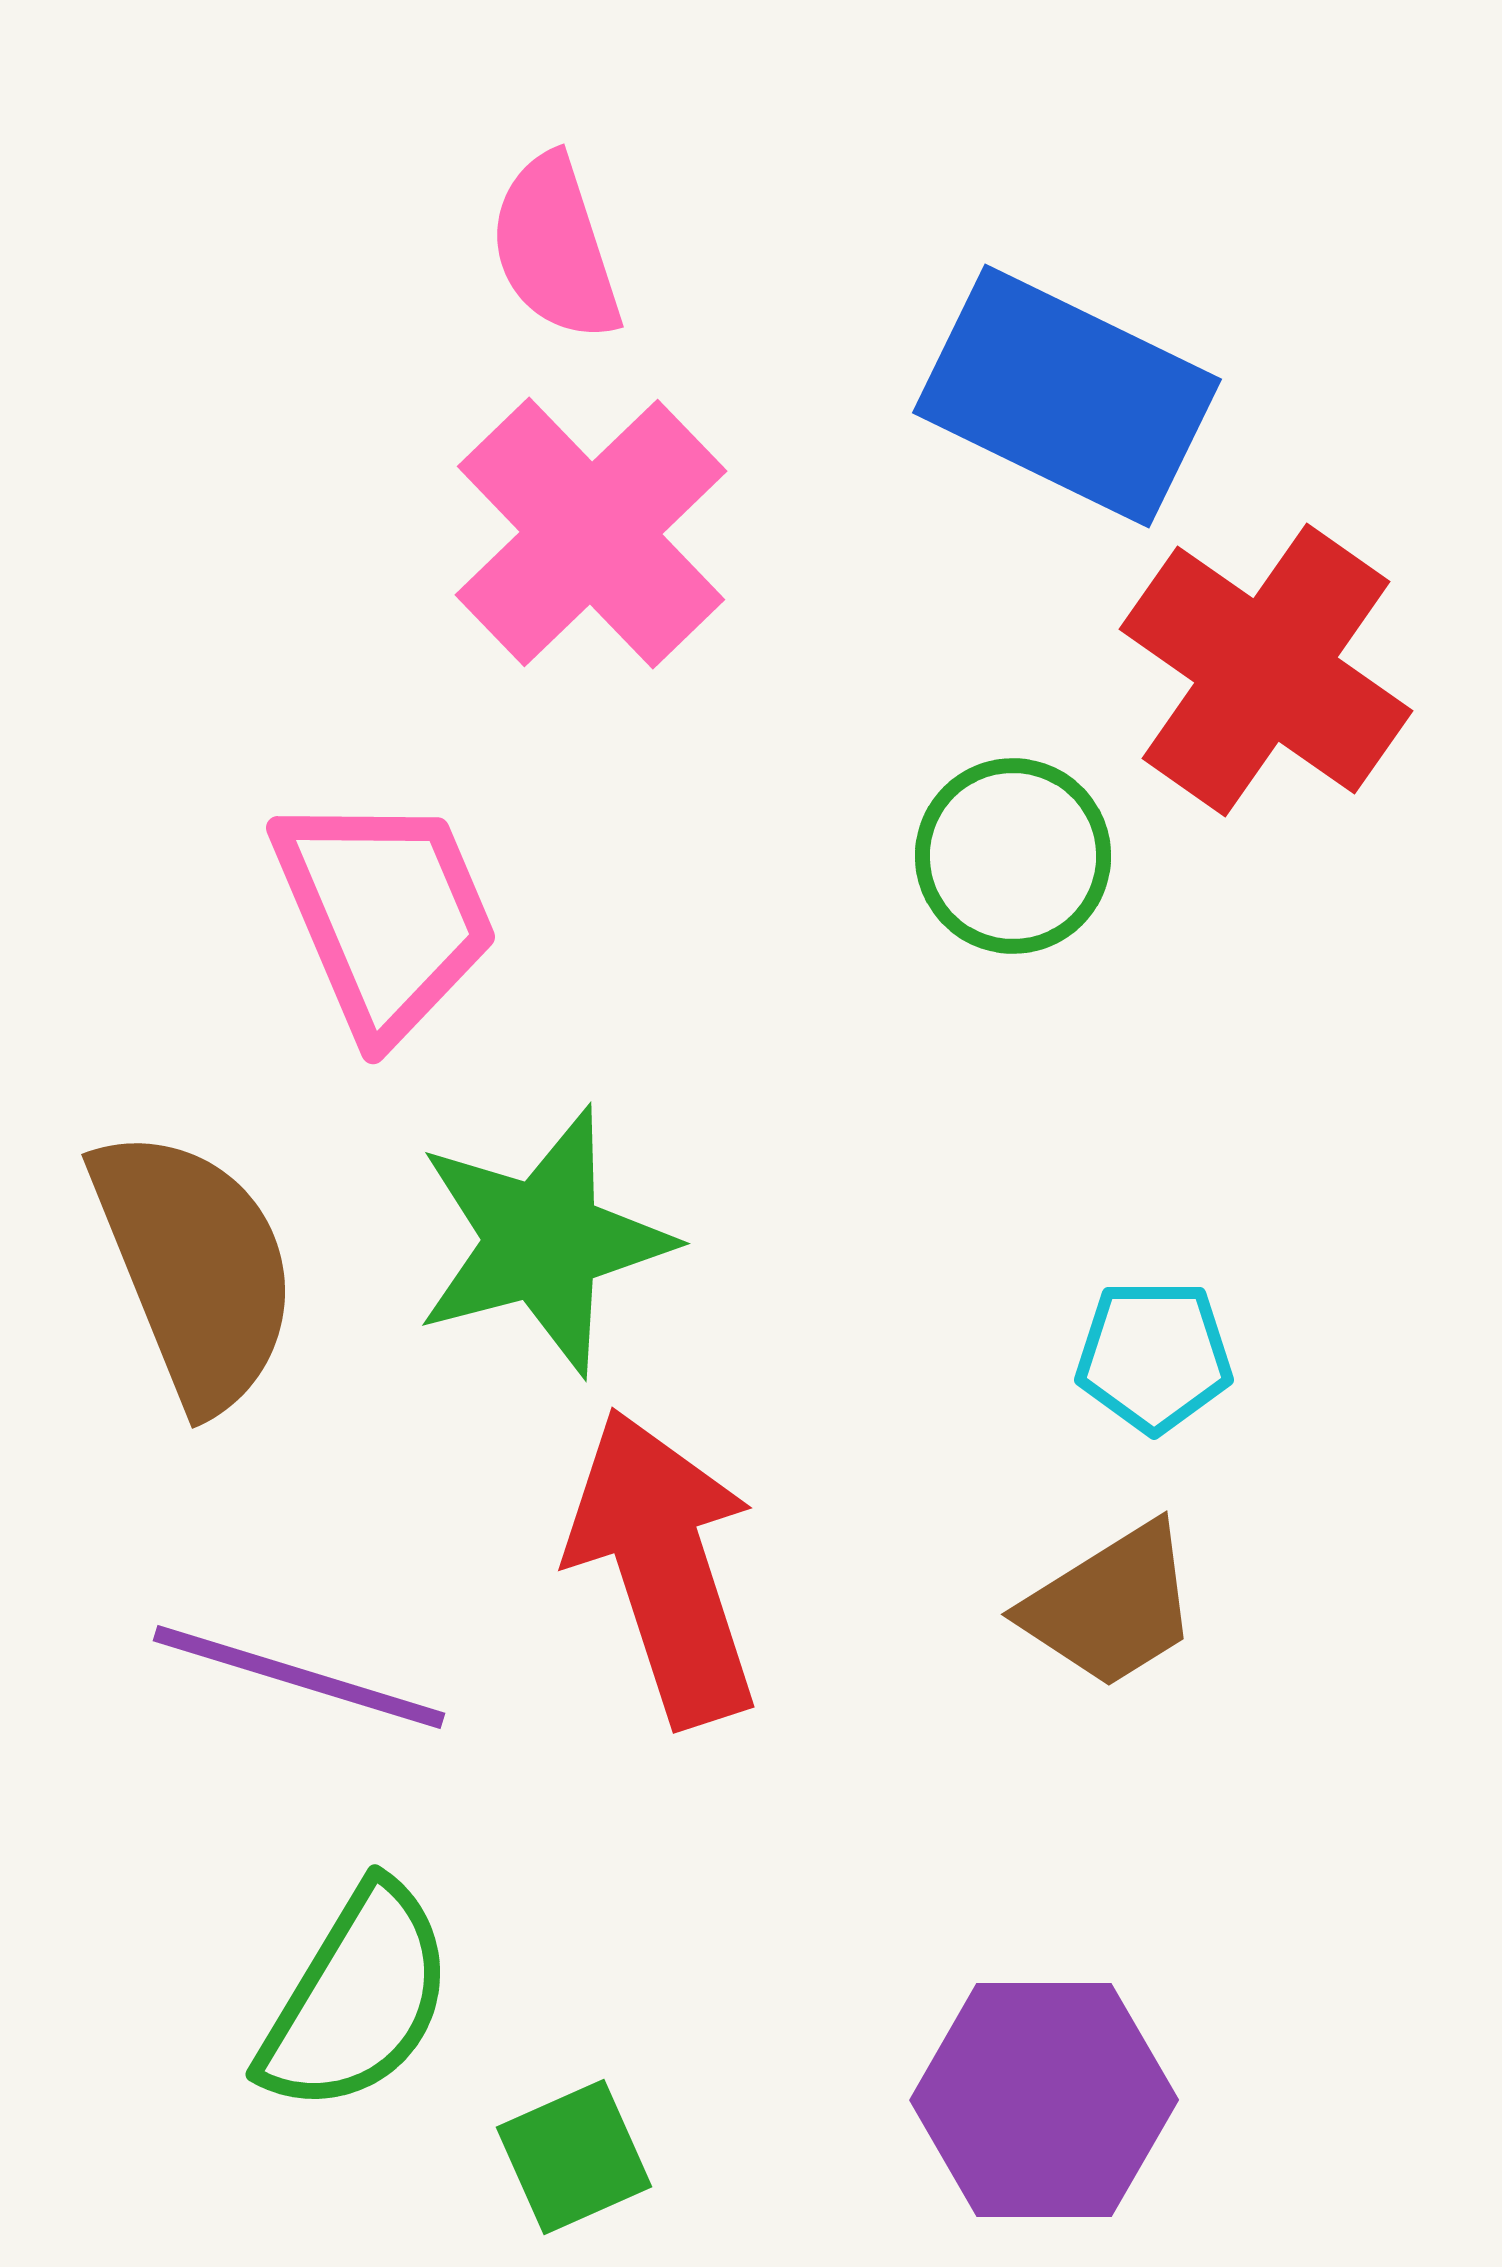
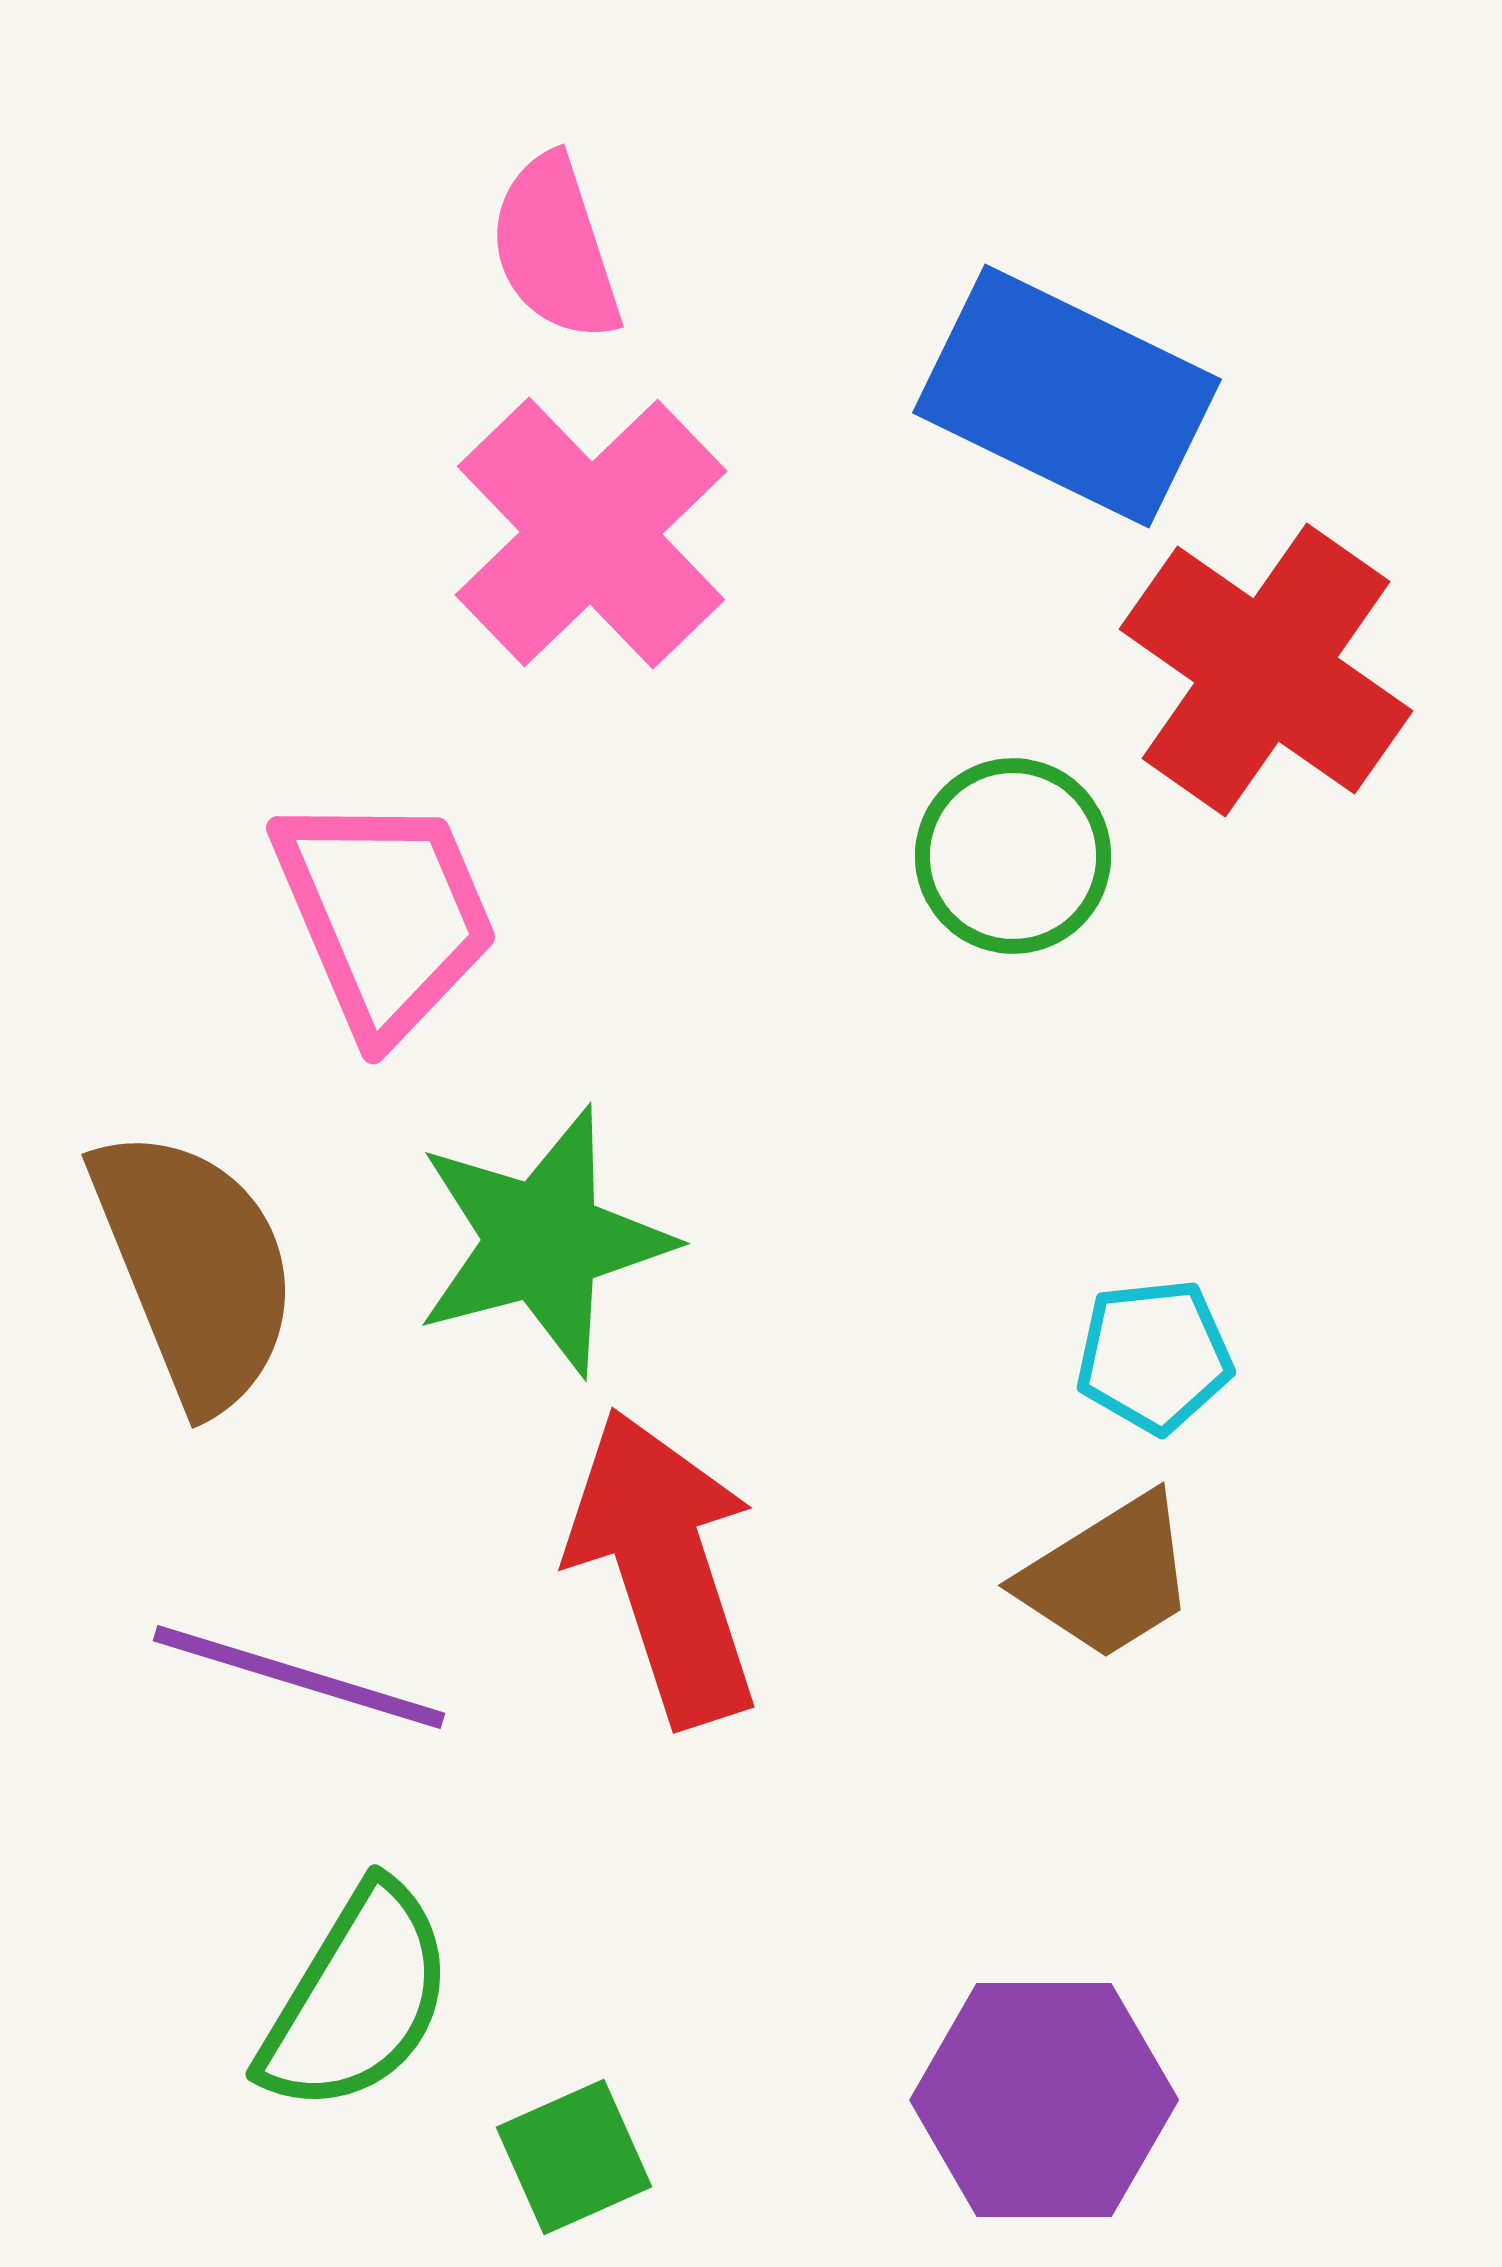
cyan pentagon: rotated 6 degrees counterclockwise
brown trapezoid: moved 3 px left, 29 px up
